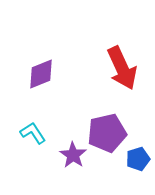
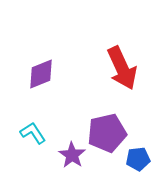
purple star: moved 1 px left
blue pentagon: rotated 10 degrees clockwise
